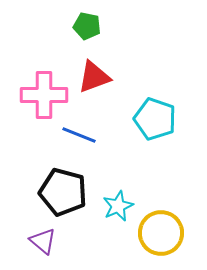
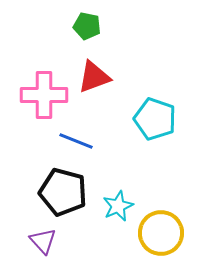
blue line: moved 3 px left, 6 px down
purple triangle: rotated 8 degrees clockwise
